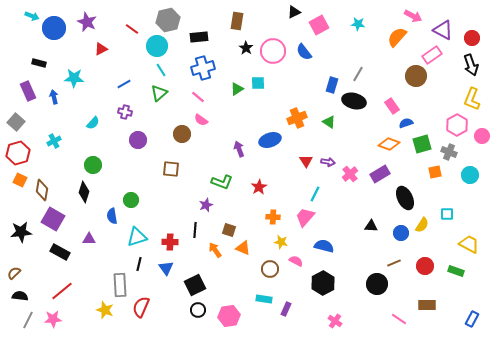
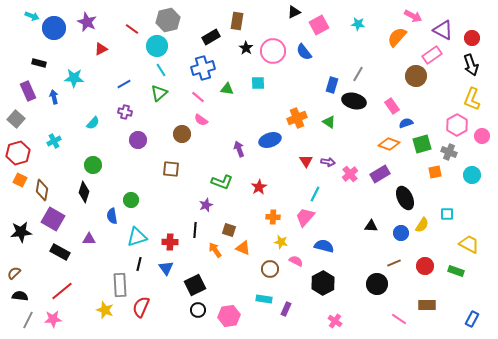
black rectangle at (199, 37): moved 12 px right; rotated 24 degrees counterclockwise
green triangle at (237, 89): moved 10 px left; rotated 40 degrees clockwise
gray square at (16, 122): moved 3 px up
cyan circle at (470, 175): moved 2 px right
